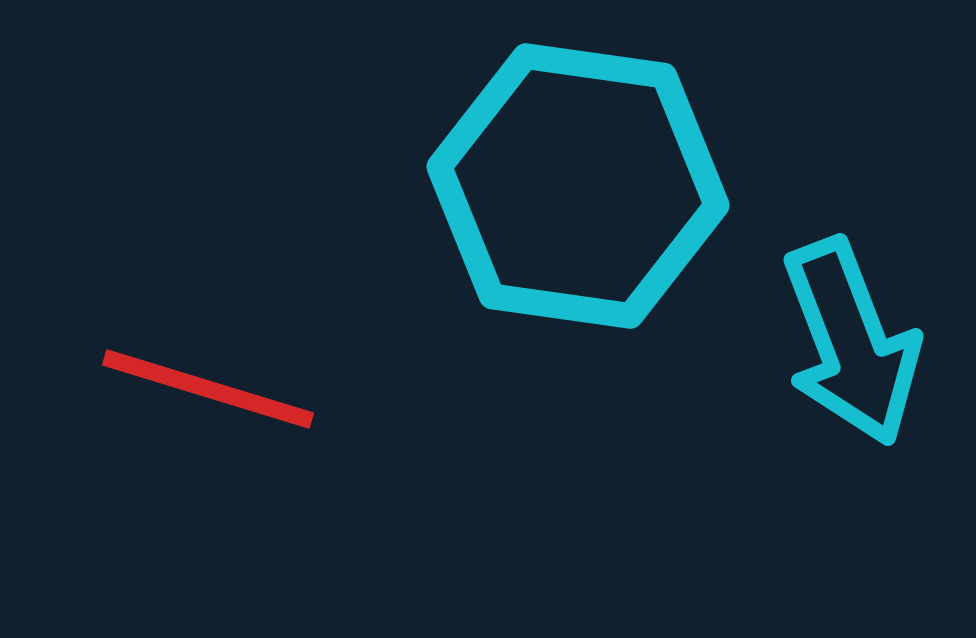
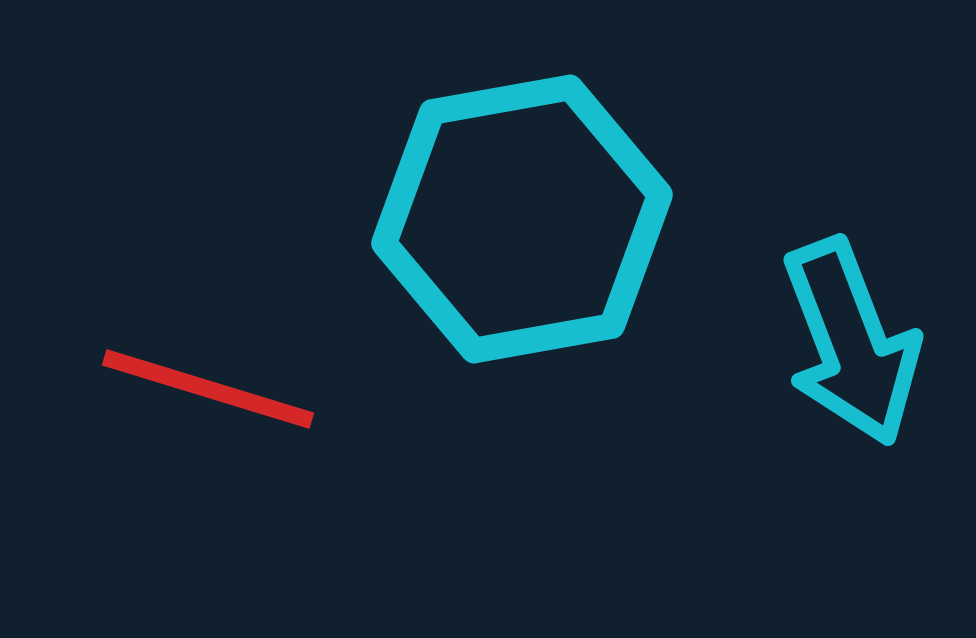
cyan hexagon: moved 56 px left, 33 px down; rotated 18 degrees counterclockwise
